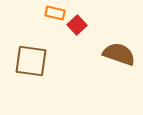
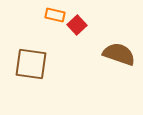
orange rectangle: moved 2 px down
brown square: moved 3 px down
